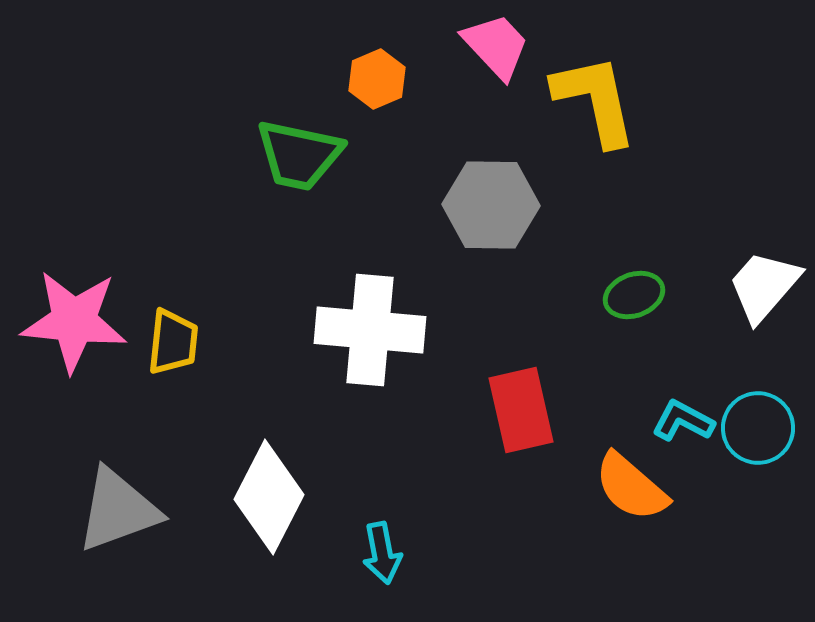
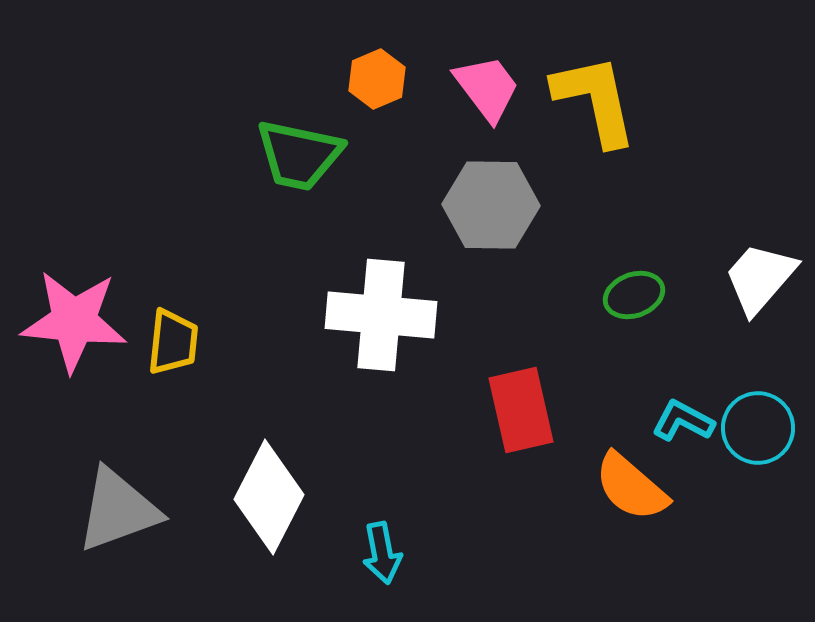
pink trapezoid: moved 9 px left, 42 px down; rotated 6 degrees clockwise
white trapezoid: moved 4 px left, 8 px up
white cross: moved 11 px right, 15 px up
